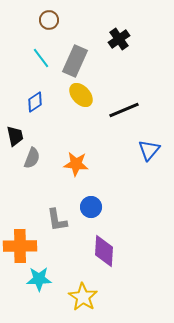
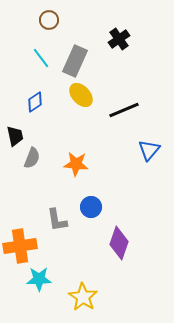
orange cross: rotated 8 degrees counterclockwise
purple diamond: moved 15 px right, 8 px up; rotated 16 degrees clockwise
